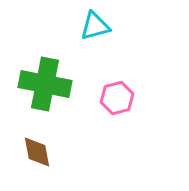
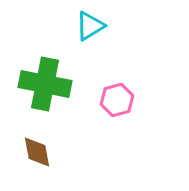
cyan triangle: moved 5 px left; rotated 16 degrees counterclockwise
pink hexagon: moved 2 px down
